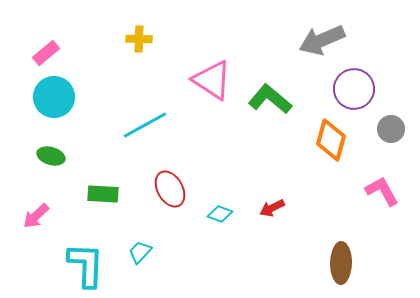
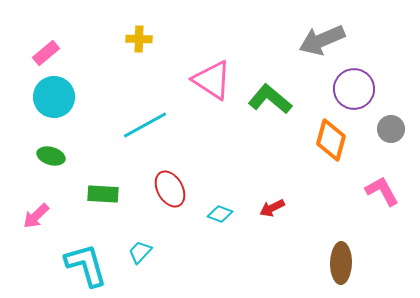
cyan L-shape: rotated 18 degrees counterclockwise
